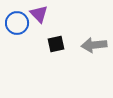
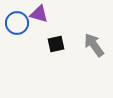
purple triangle: rotated 30 degrees counterclockwise
gray arrow: rotated 60 degrees clockwise
